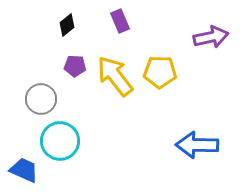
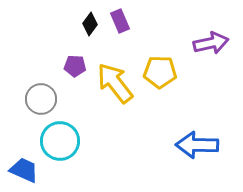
black diamond: moved 23 px right, 1 px up; rotated 15 degrees counterclockwise
purple arrow: moved 6 px down
yellow arrow: moved 7 px down
